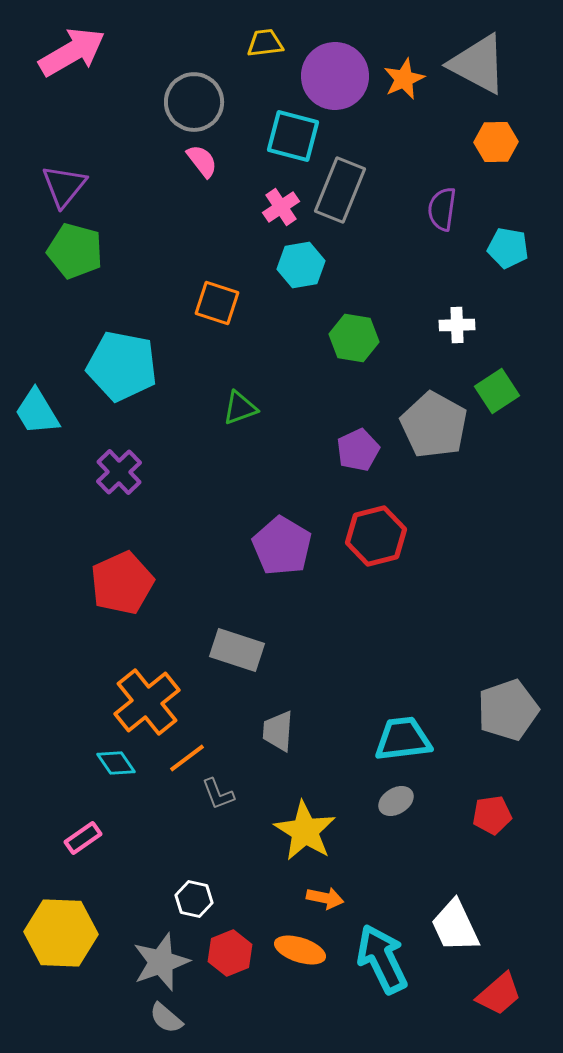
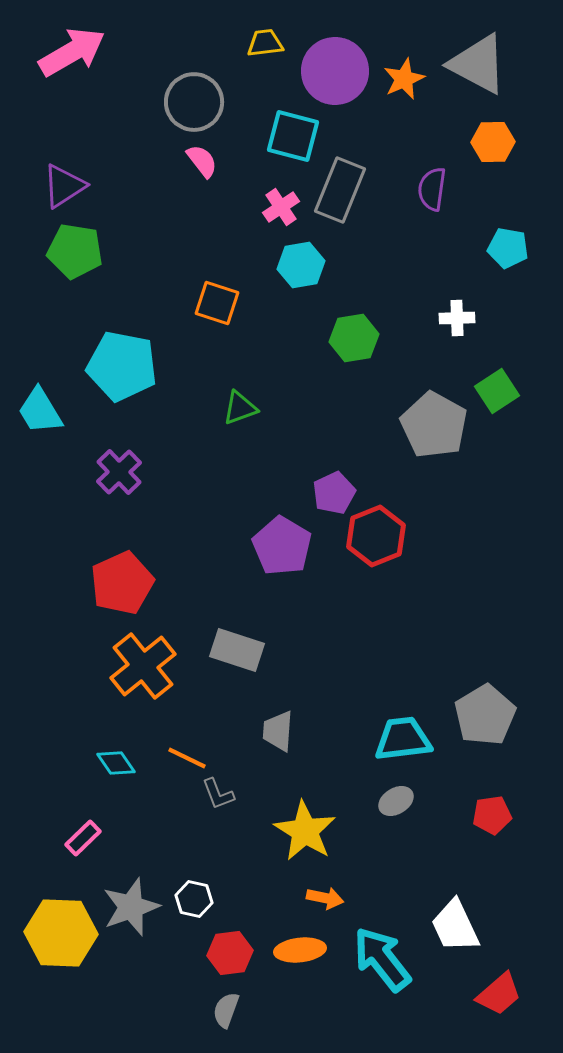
purple circle at (335, 76): moved 5 px up
orange hexagon at (496, 142): moved 3 px left
purple triangle at (64, 186): rotated 18 degrees clockwise
purple semicircle at (442, 209): moved 10 px left, 20 px up
green pentagon at (75, 251): rotated 6 degrees counterclockwise
white cross at (457, 325): moved 7 px up
green hexagon at (354, 338): rotated 18 degrees counterclockwise
cyan trapezoid at (37, 412): moved 3 px right, 1 px up
purple pentagon at (358, 450): moved 24 px left, 43 px down
red hexagon at (376, 536): rotated 8 degrees counterclockwise
orange cross at (147, 702): moved 4 px left, 36 px up
gray pentagon at (508, 710): moved 23 px left, 5 px down; rotated 12 degrees counterclockwise
orange line at (187, 758): rotated 63 degrees clockwise
pink rectangle at (83, 838): rotated 9 degrees counterclockwise
orange ellipse at (300, 950): rotated 24 degrees counterclockwise
red hexagon at (230, 953): rotated 15 degrees clockwise
cyan arrow at (382, 959): rotated 12 degrees counterclockwise
gray star at (161, 962): moved 30 px left, 55 px up
gray semicircle at (166, 1018): moved 60 px right, 8 px up; rotated 69 degrees clockwise
